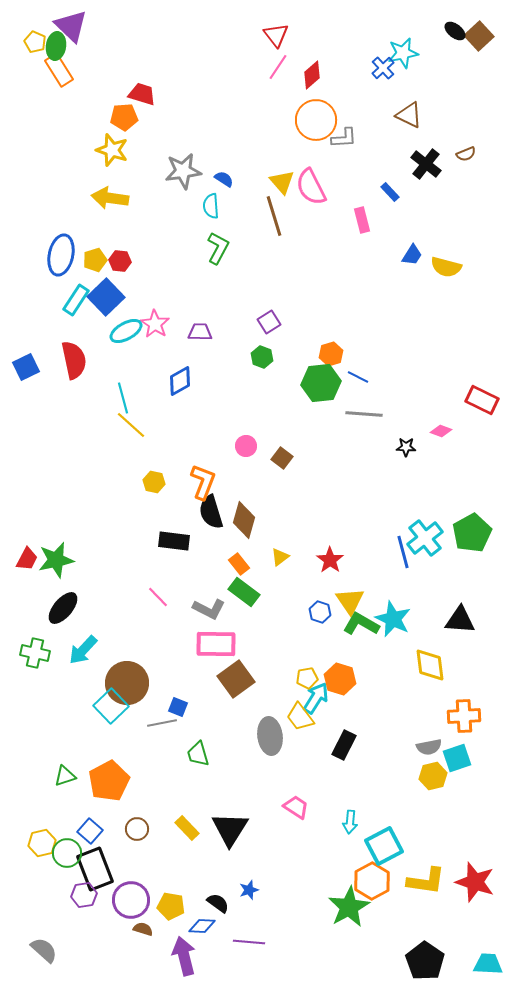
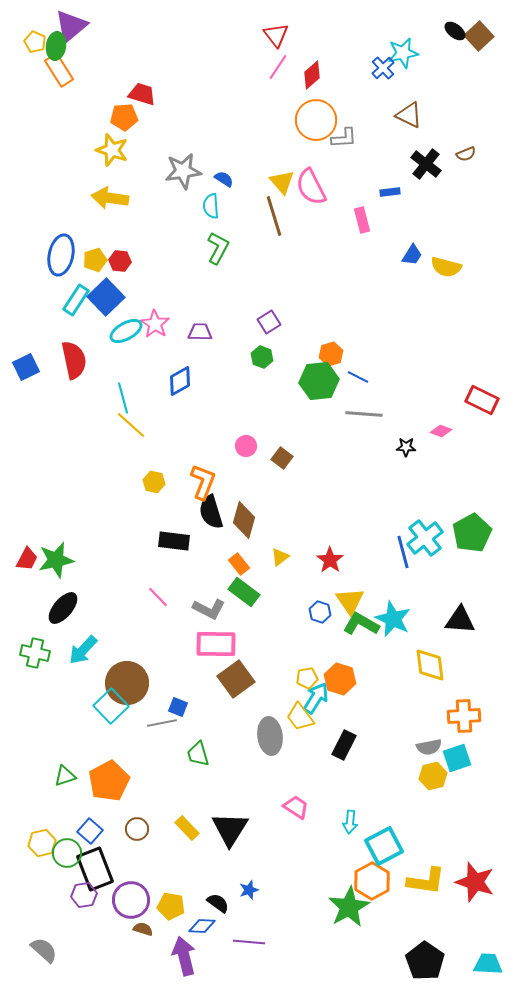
purple triangle at (71, 26): rotated 36 degrees clockwise
blue rectangle at (390, 192): rotated 54 degrees counterclockwise
green hexagon at (321, 383): moved 2 px left, 2 px up
